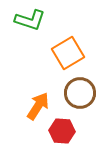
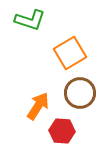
orange square: moved 2 px right
